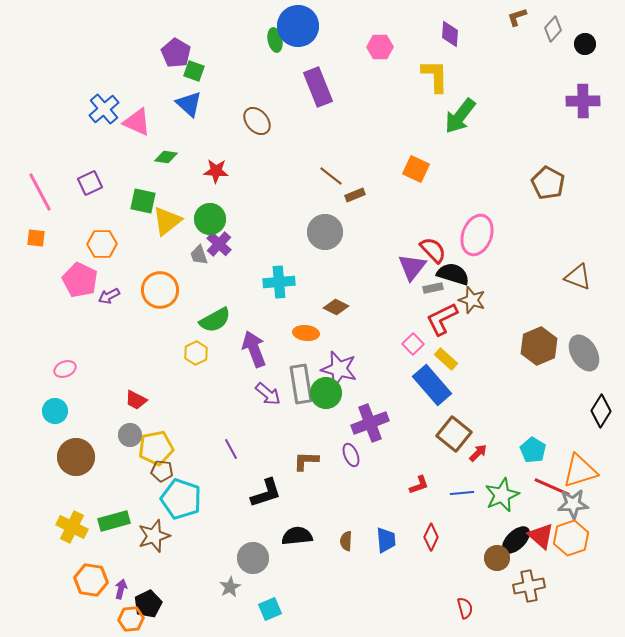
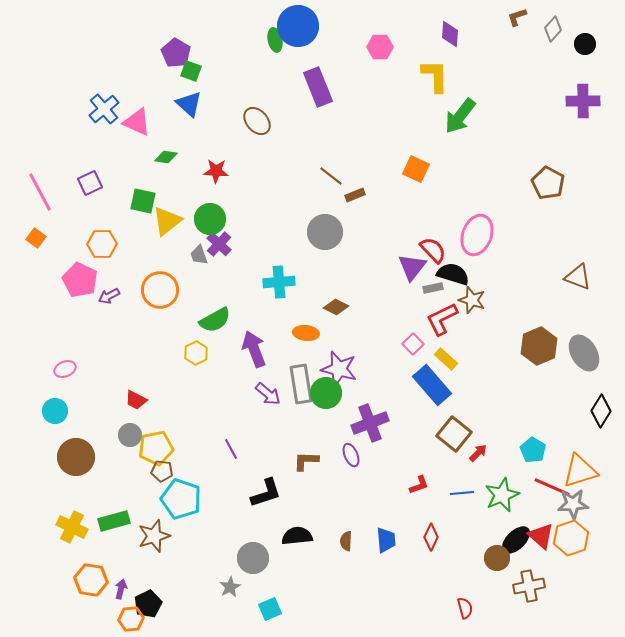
green square at (194, 71): moved 3 px left
orange square at (36, 238): rotated 30 degrees clockwise
